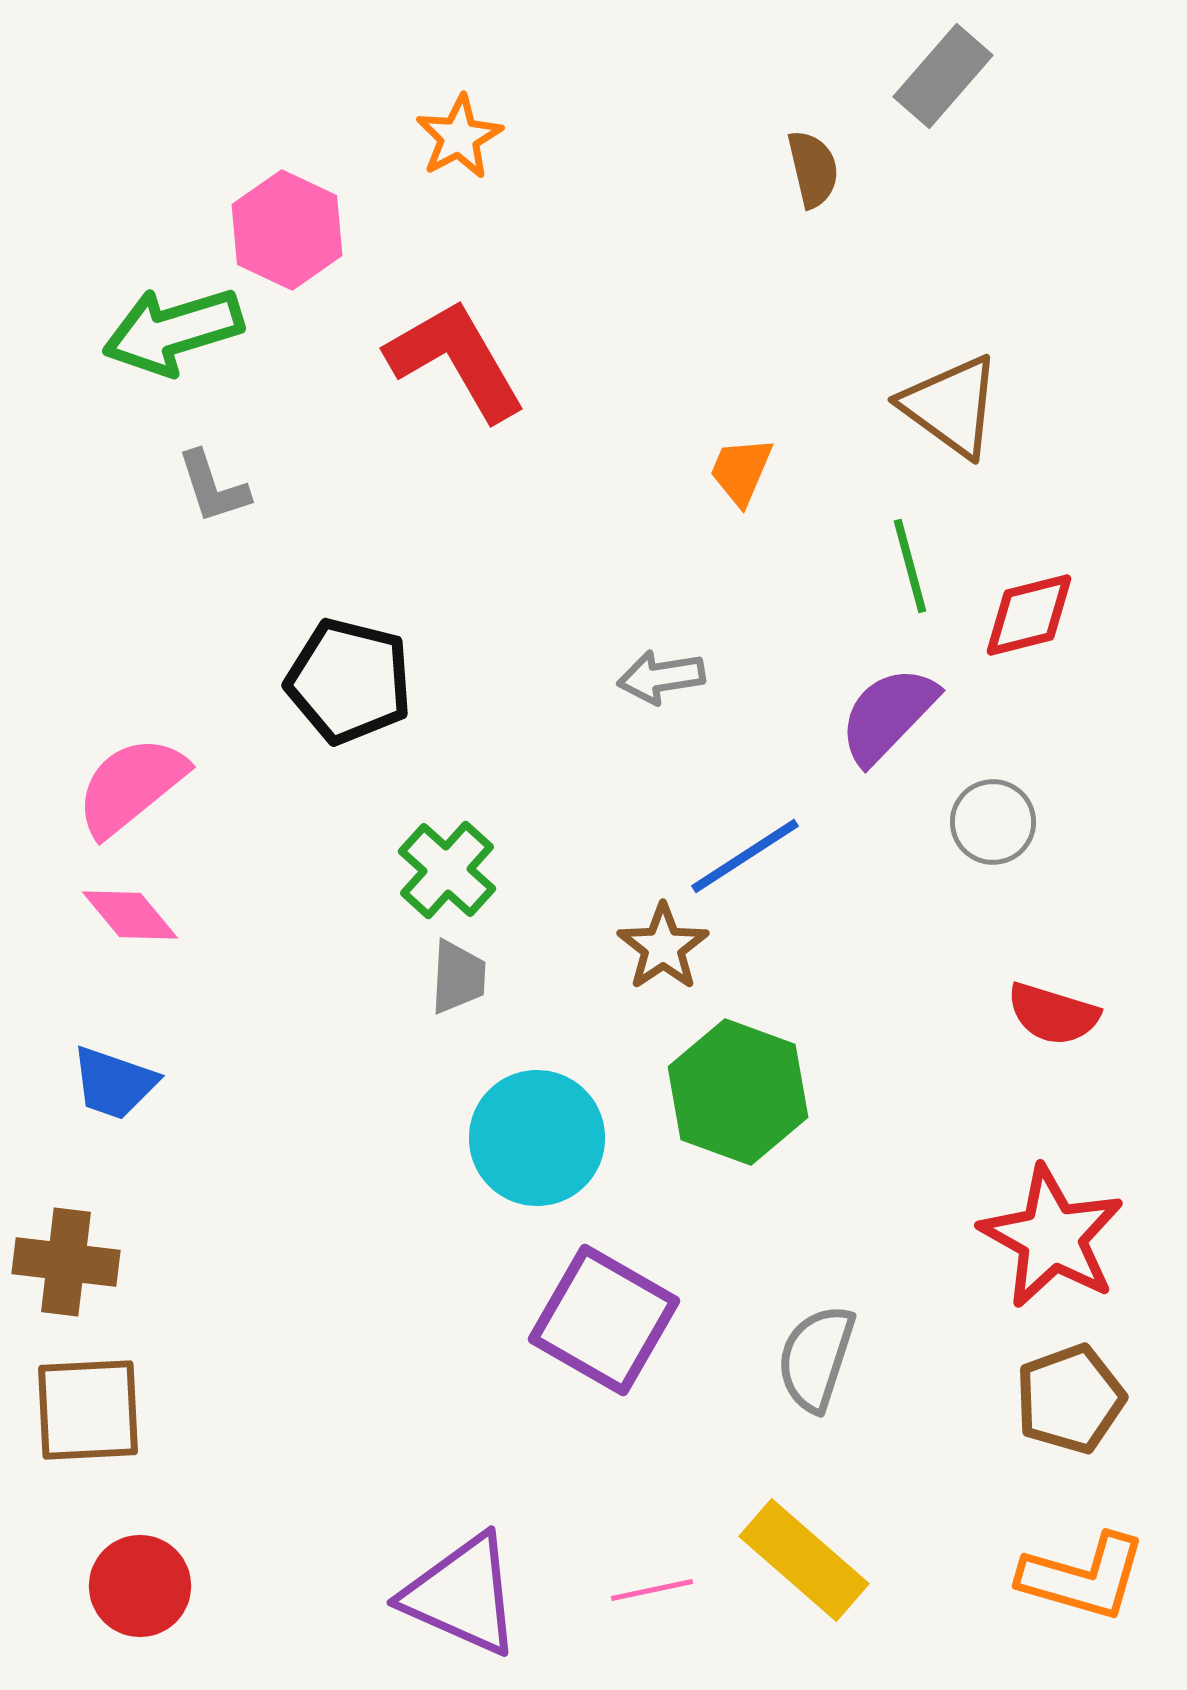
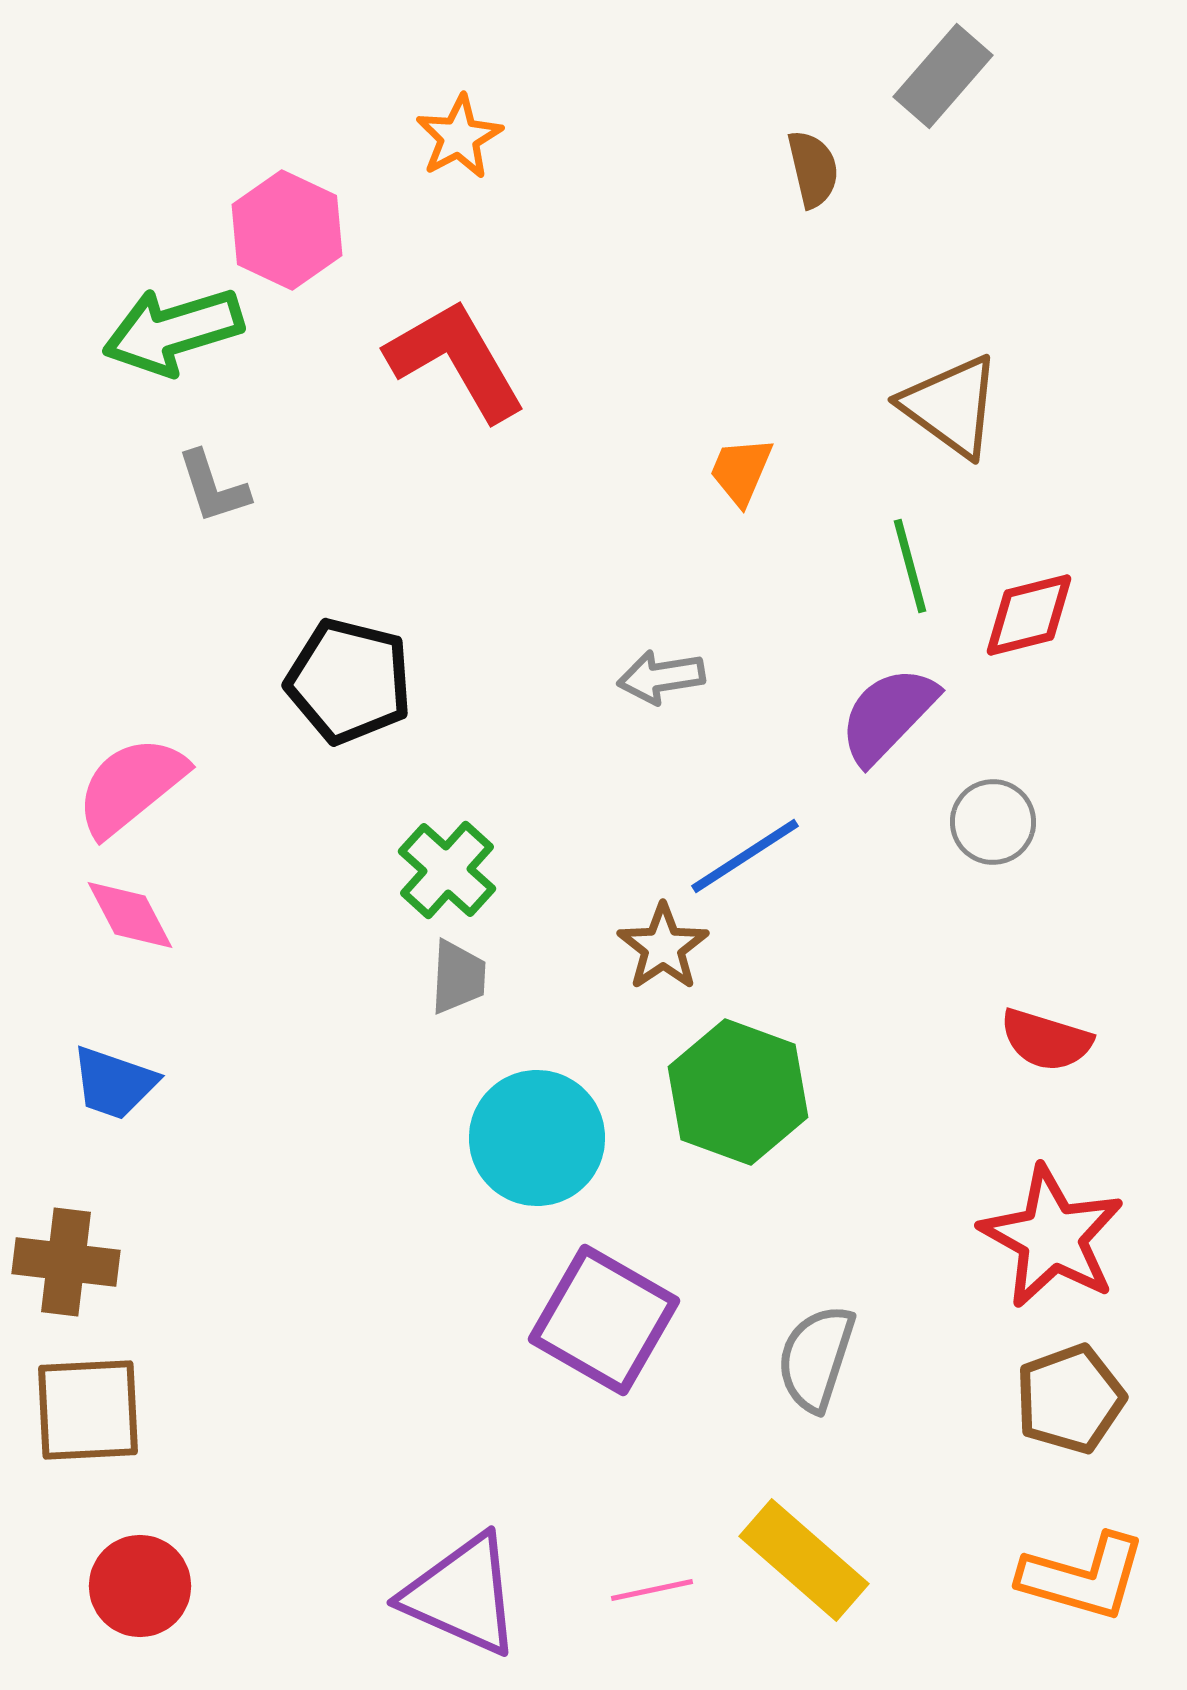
pink diamond: rotated 12 degrees clockwise
red semicircle: moved 7 px left, 26 px down
